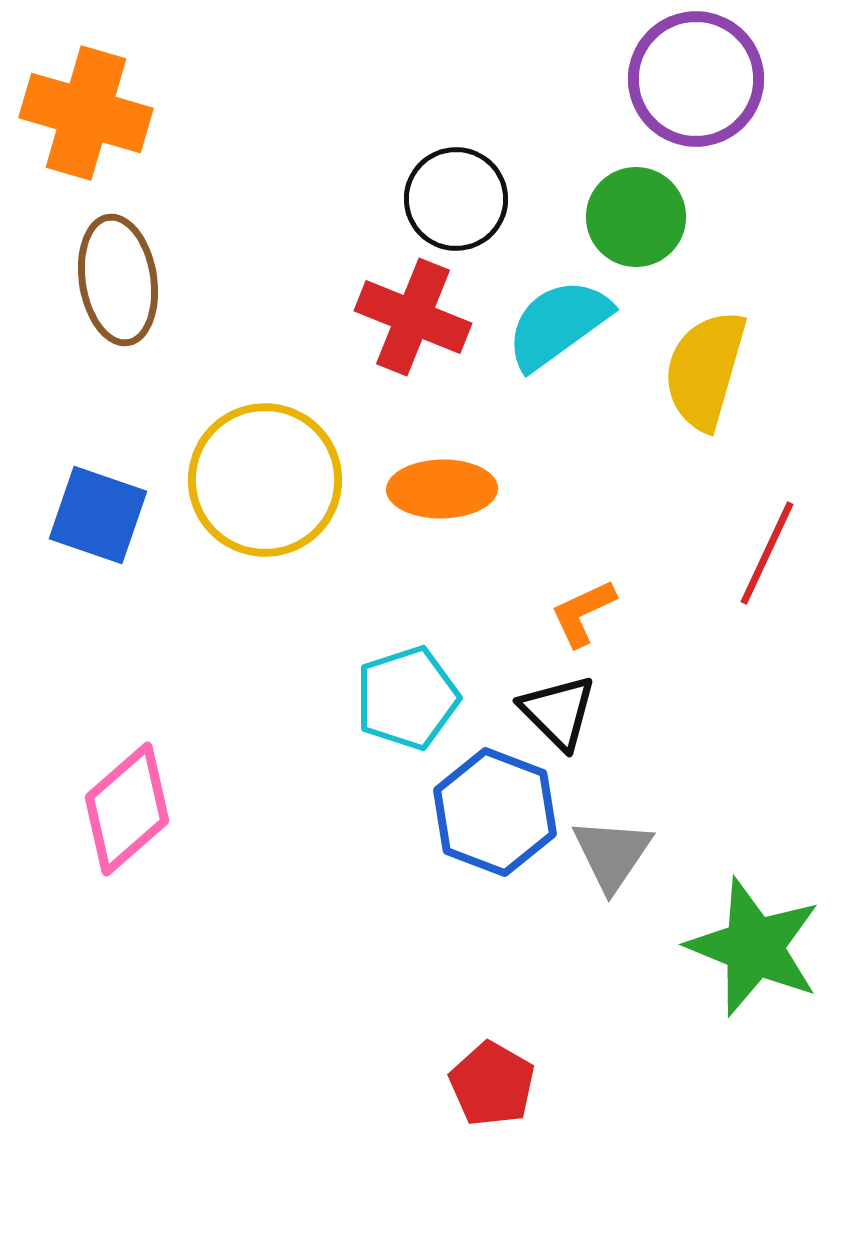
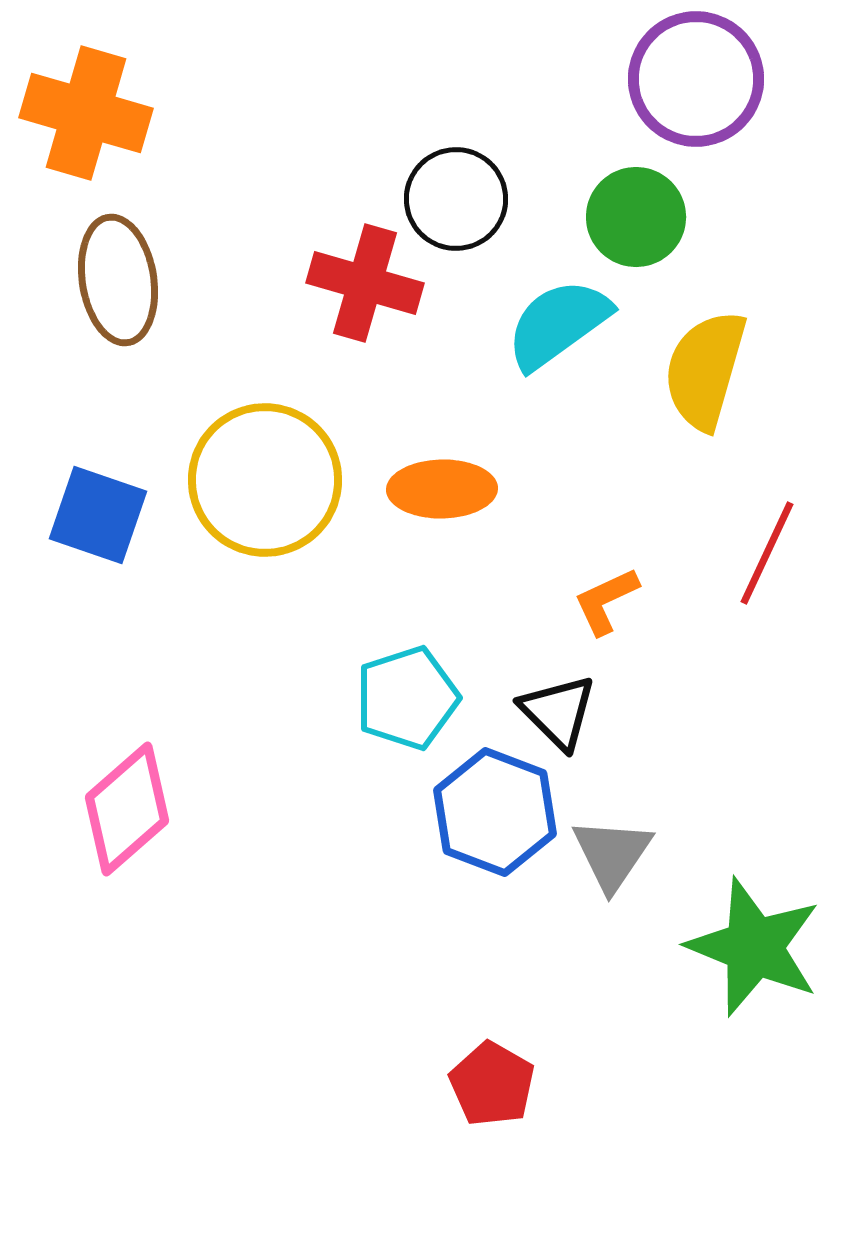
red cross: moved 48 px left, 34 px up; rotated 6 degrees counterclockwise
orange L-shape: moved 23 px right, 12 px up
